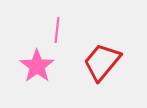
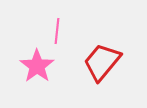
pink line: moved 1 px down
